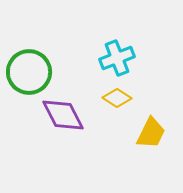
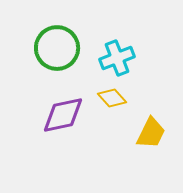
green circle: moved 28 px right, 24 px up
yellow diamond: moved 5 px left; rotated 16 degrees clockwise
purple diamond: rotated 75 degrees counterclockwise
